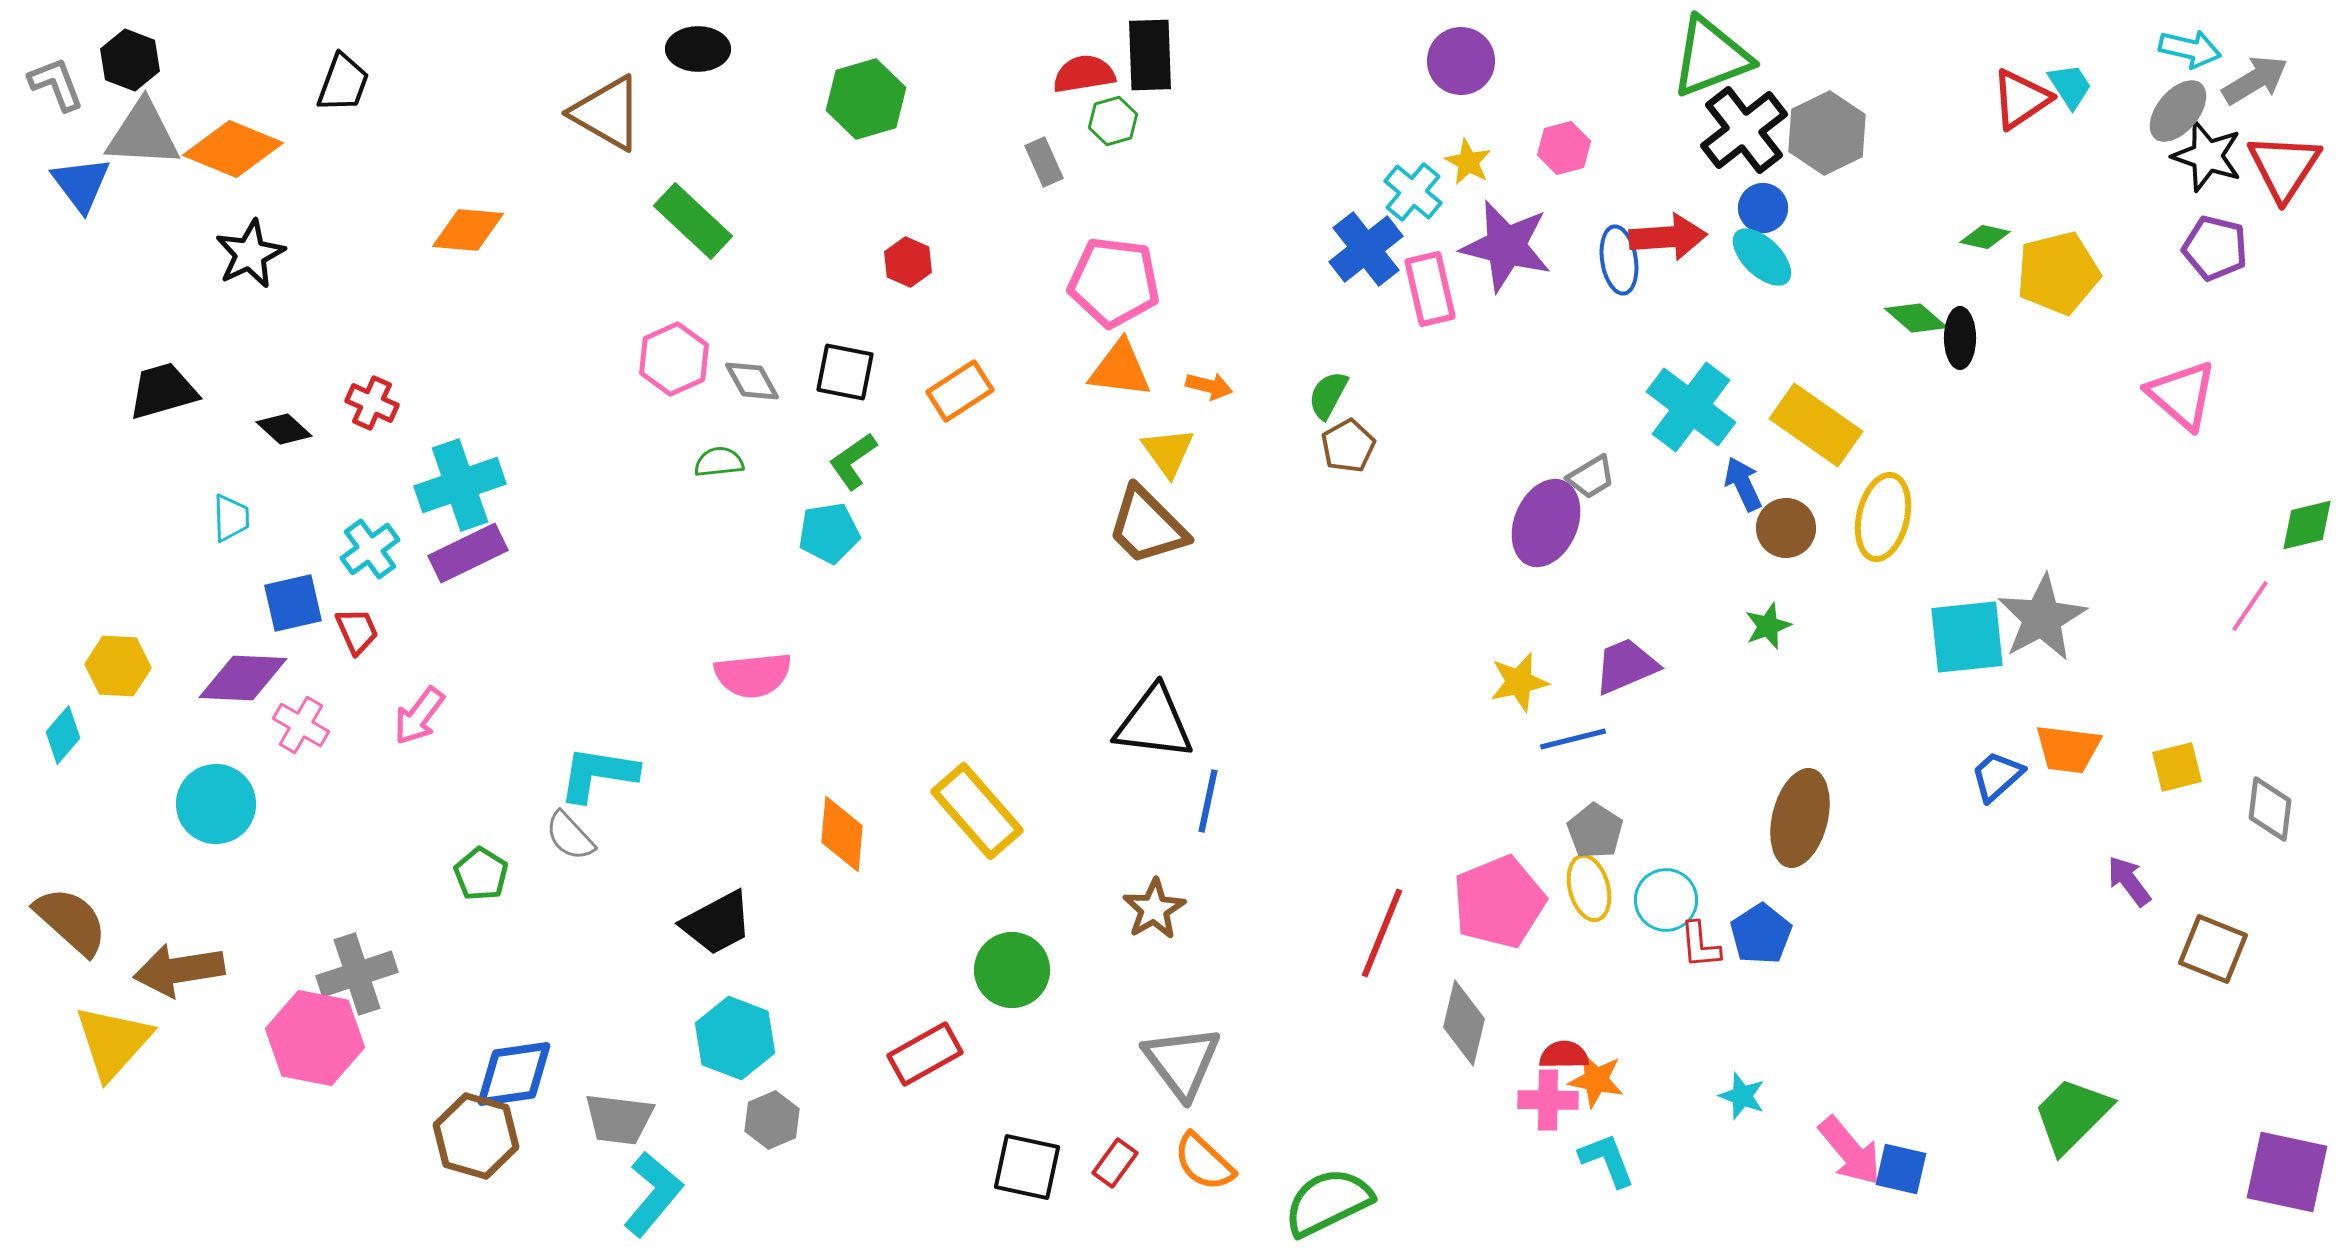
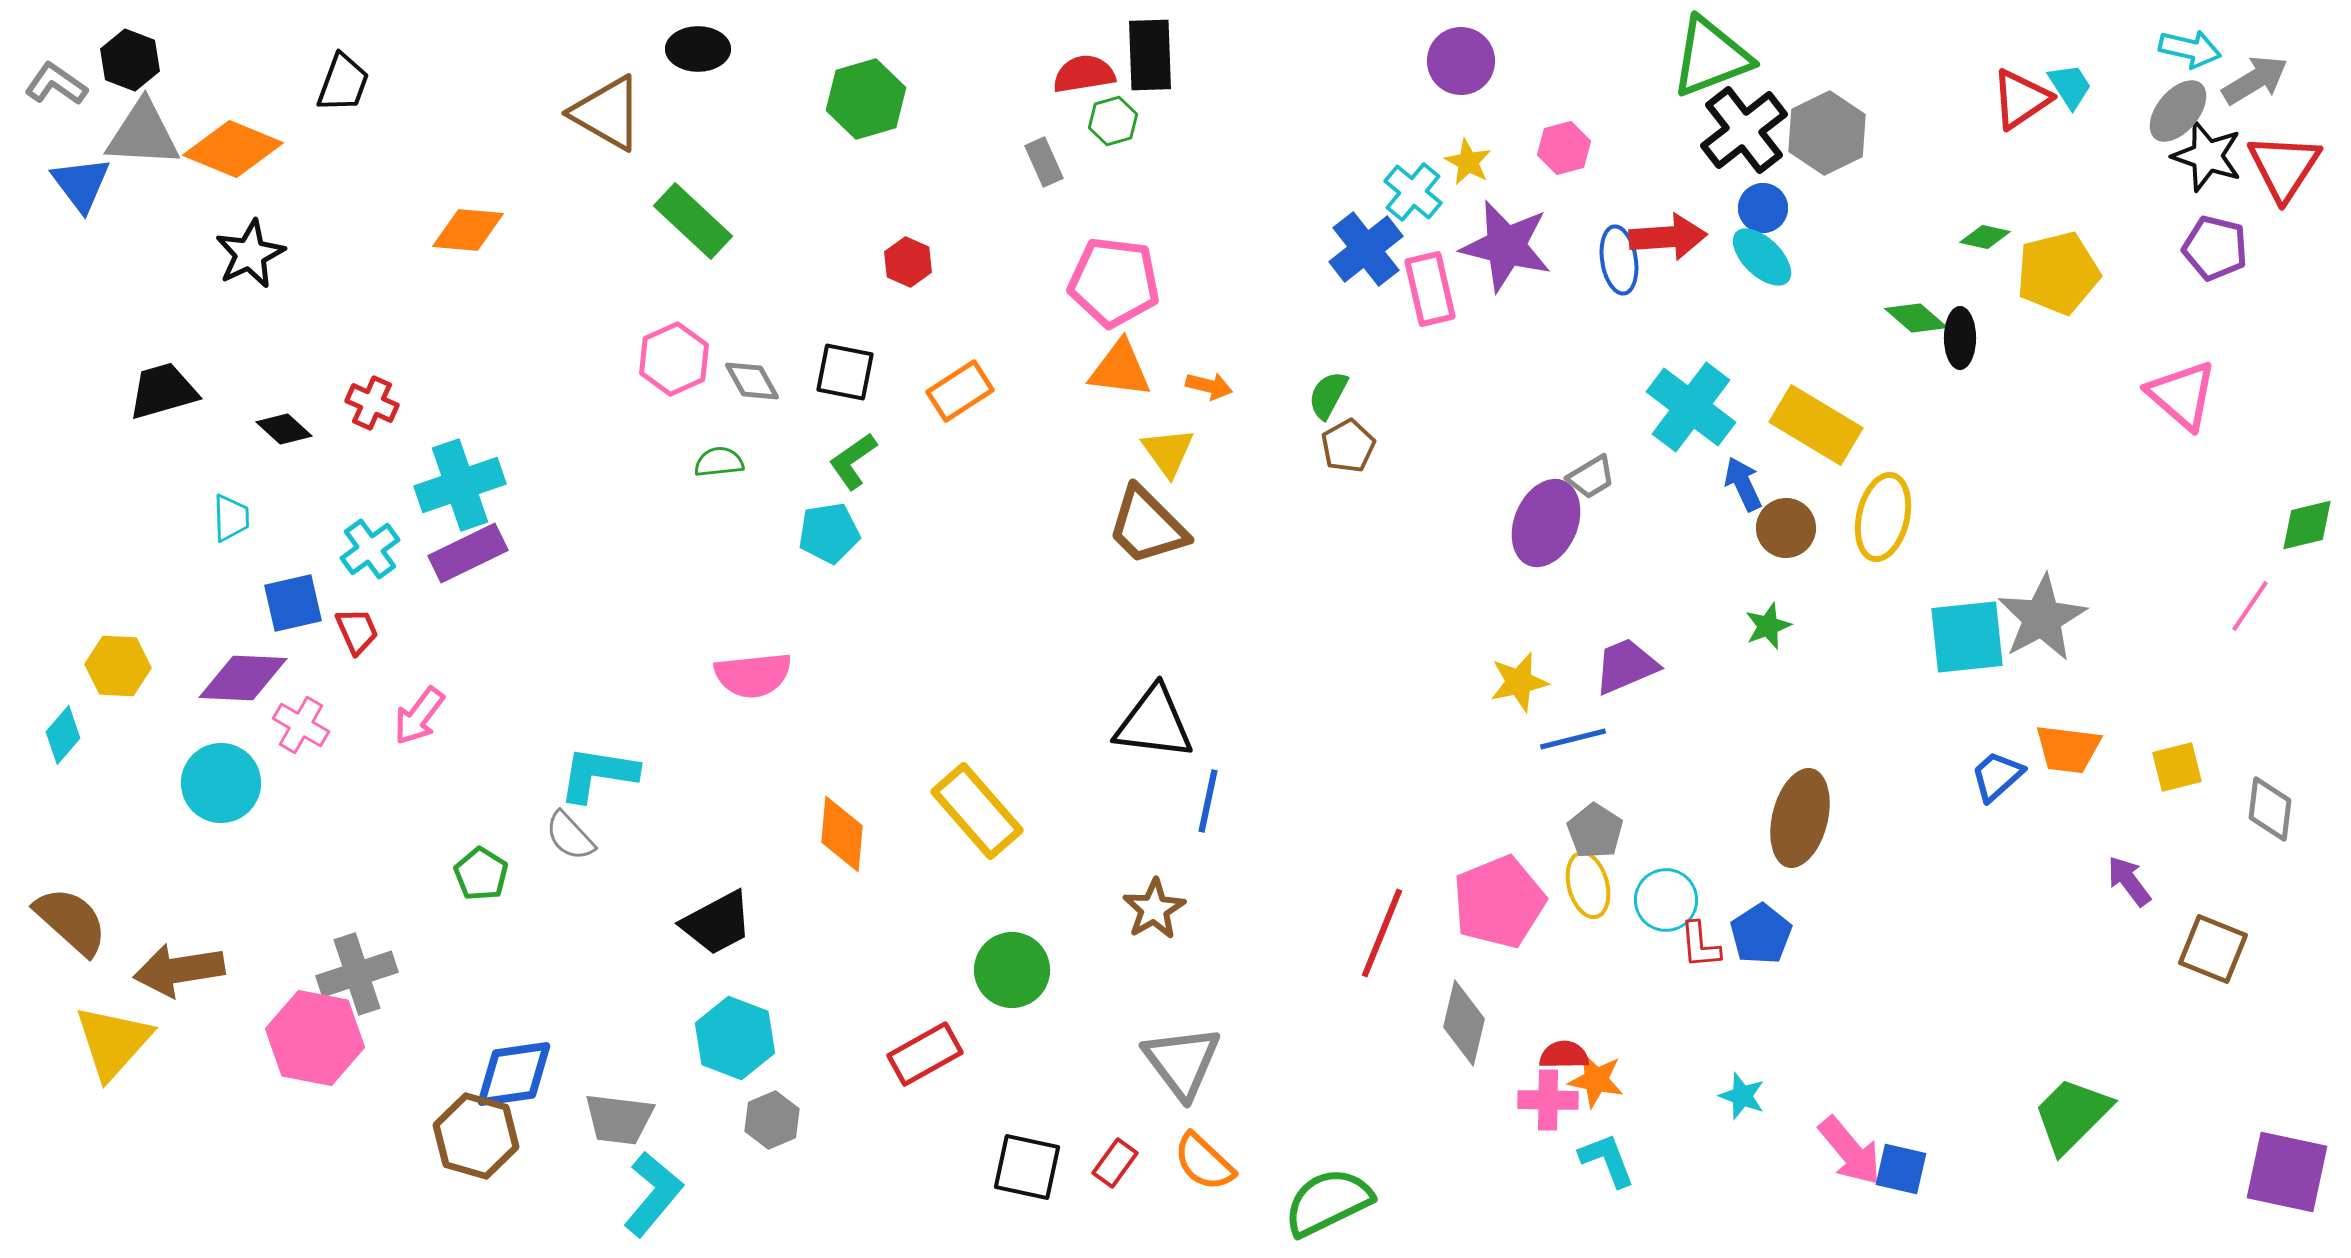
gray L-shape at (56, 84): rotated 34 degrees counterclockwise
yellow rectangle at (1816, 425): rotated 4 degrees counterclockwise
cyan circle at (216, 804): moved 5 px right, 21 px up
yellow ellipse at (1589, 888): moved 1 px left, 3 px up
